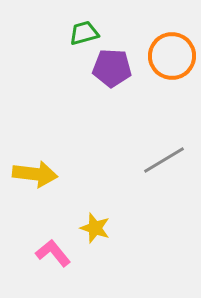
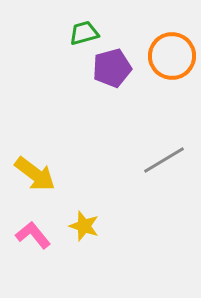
purple pentagon: rotated 18 degrees counterclockwise
yellow arrow: rotated 30 degrees clockwise
yellow star: moved 11 px left, 2 px up
pink L-shape: moved 20 px left, 18 px up
